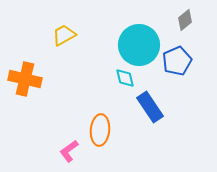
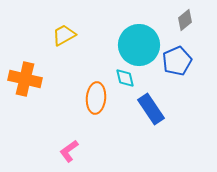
blue rectangle: moved 1 px right, 2 px down
orange ellipse: moved 4 px left, 32 px up
